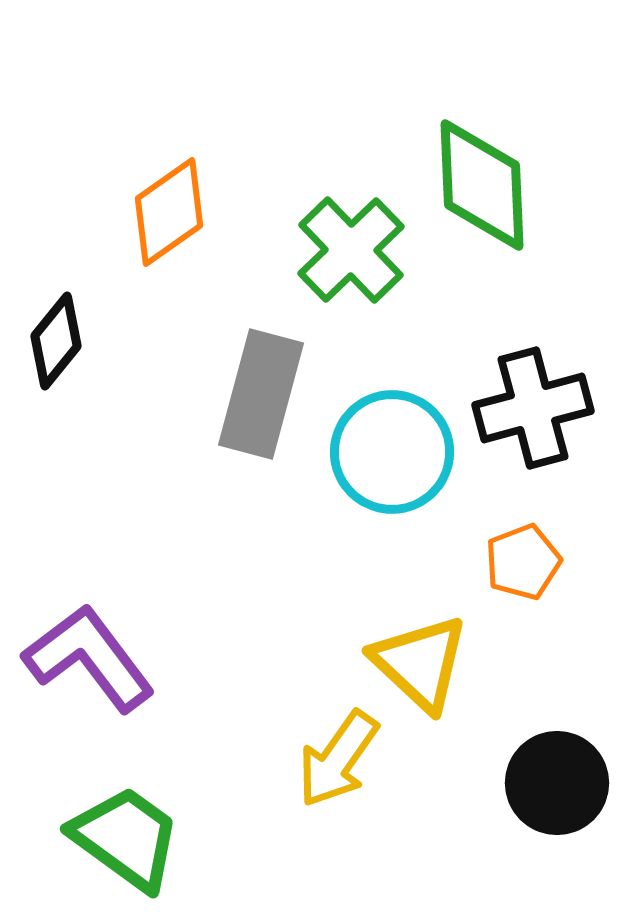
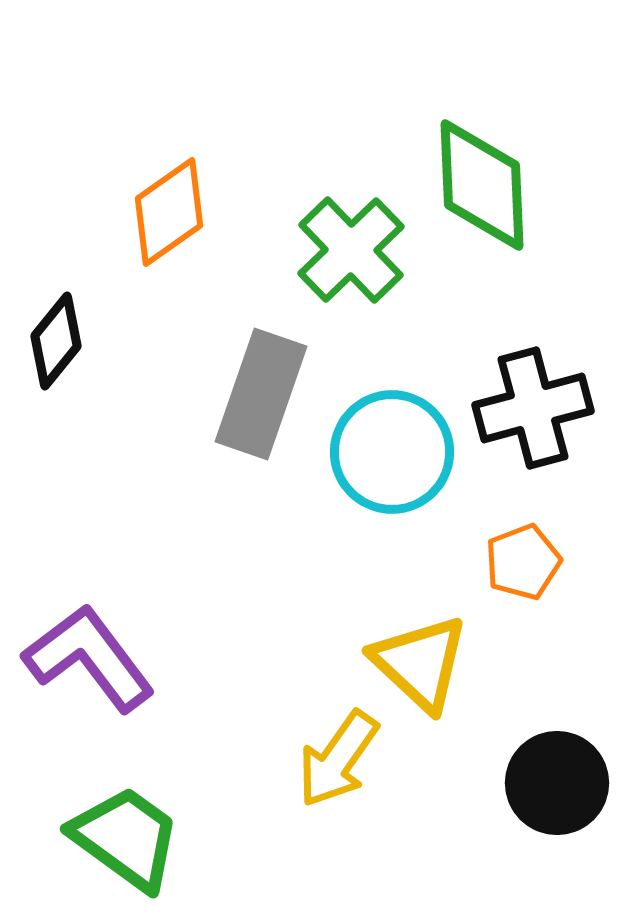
gray rectangle: rotated 4 degrees clockwise
